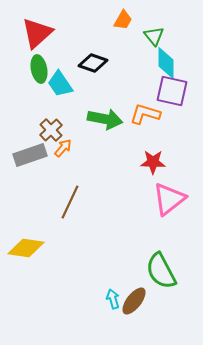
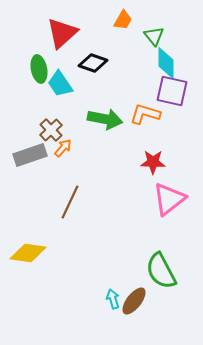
red triangle: moved 25 px right
yellow diamond: moved 2 px right, 5 px down
